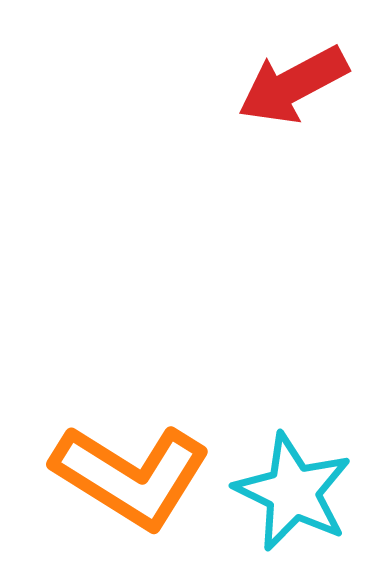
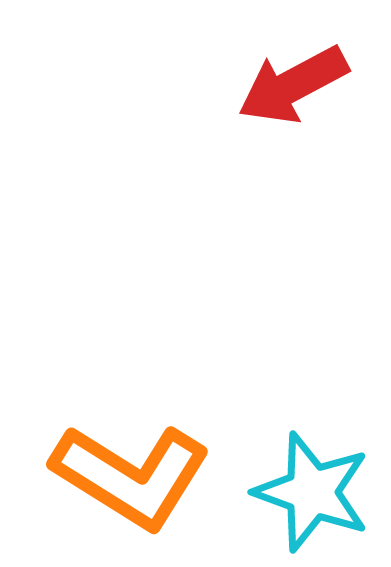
cyan star: moved 19 px right; rotated 6 degrees counterclockwise
